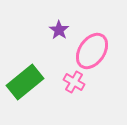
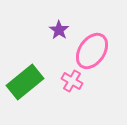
pink cross: moved 2 px left, 1 px up
